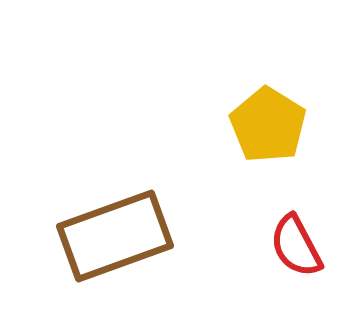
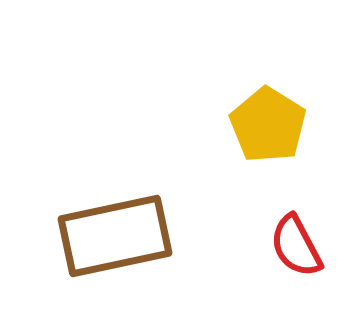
brown rectangle: rotated 8 degrees clockwise
